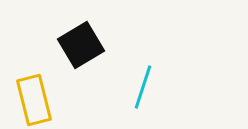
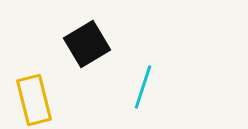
black square: moved 6 px right, 1 px up
